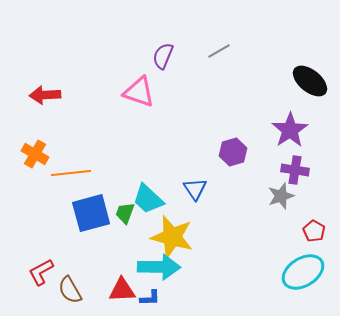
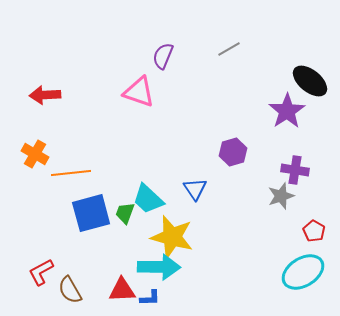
gray line: moved 10 px right, 2 px up
purple star: moved 3 px left, 19 px up
